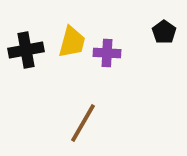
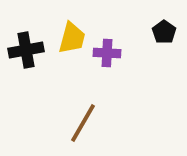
yellow trapezoid: moved 4 px up
